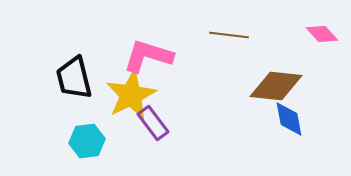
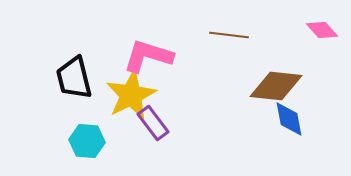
pink diamond: moved 4 px up
cyan hexagon: rotated 12 degrees clockwise
